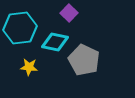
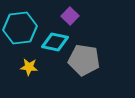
purple square: moved 1 px right, 3 px down
gray pentagon: rotated 16 degrees counterclockwise
